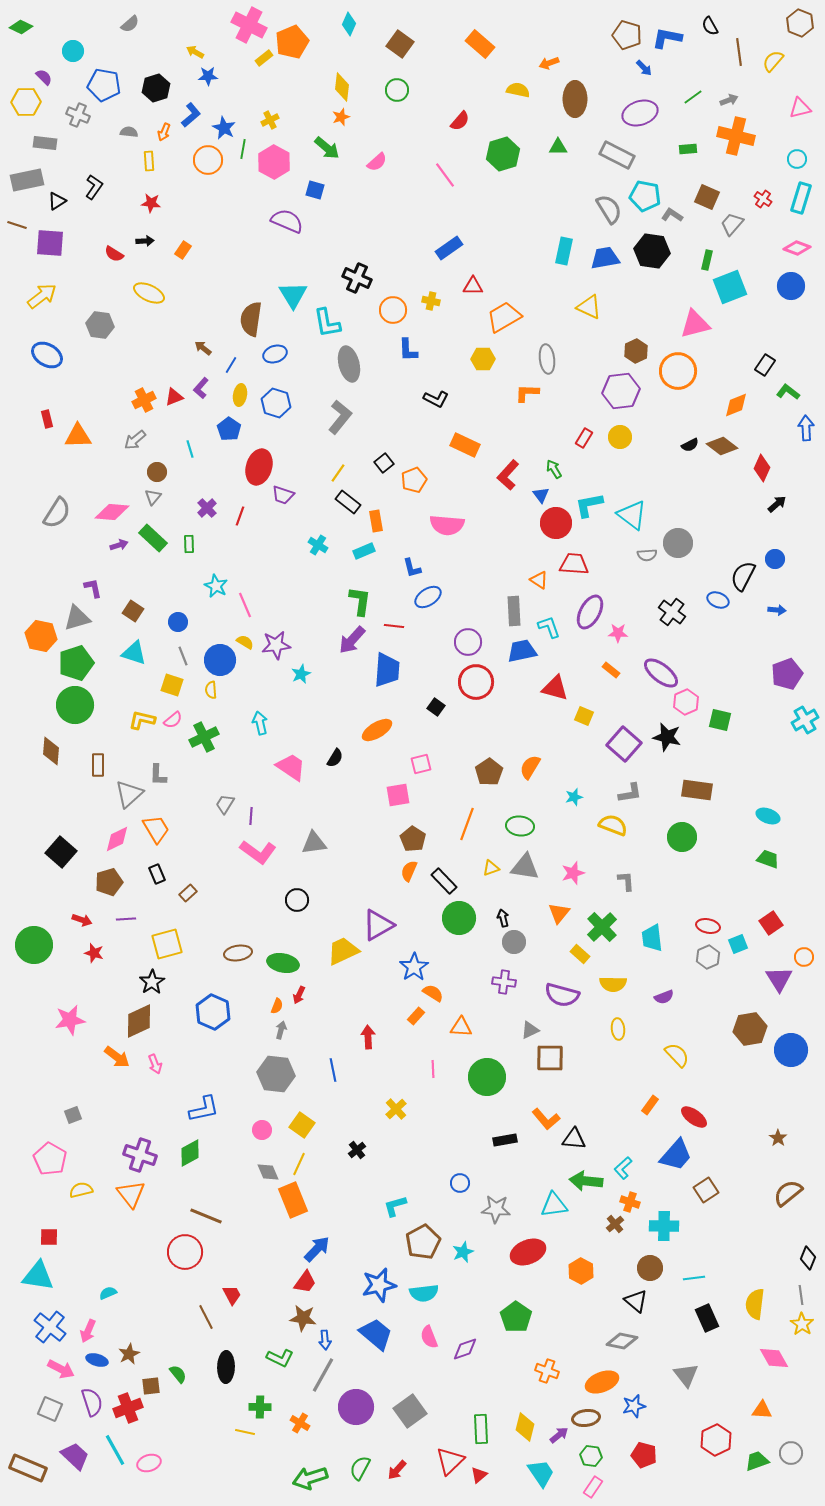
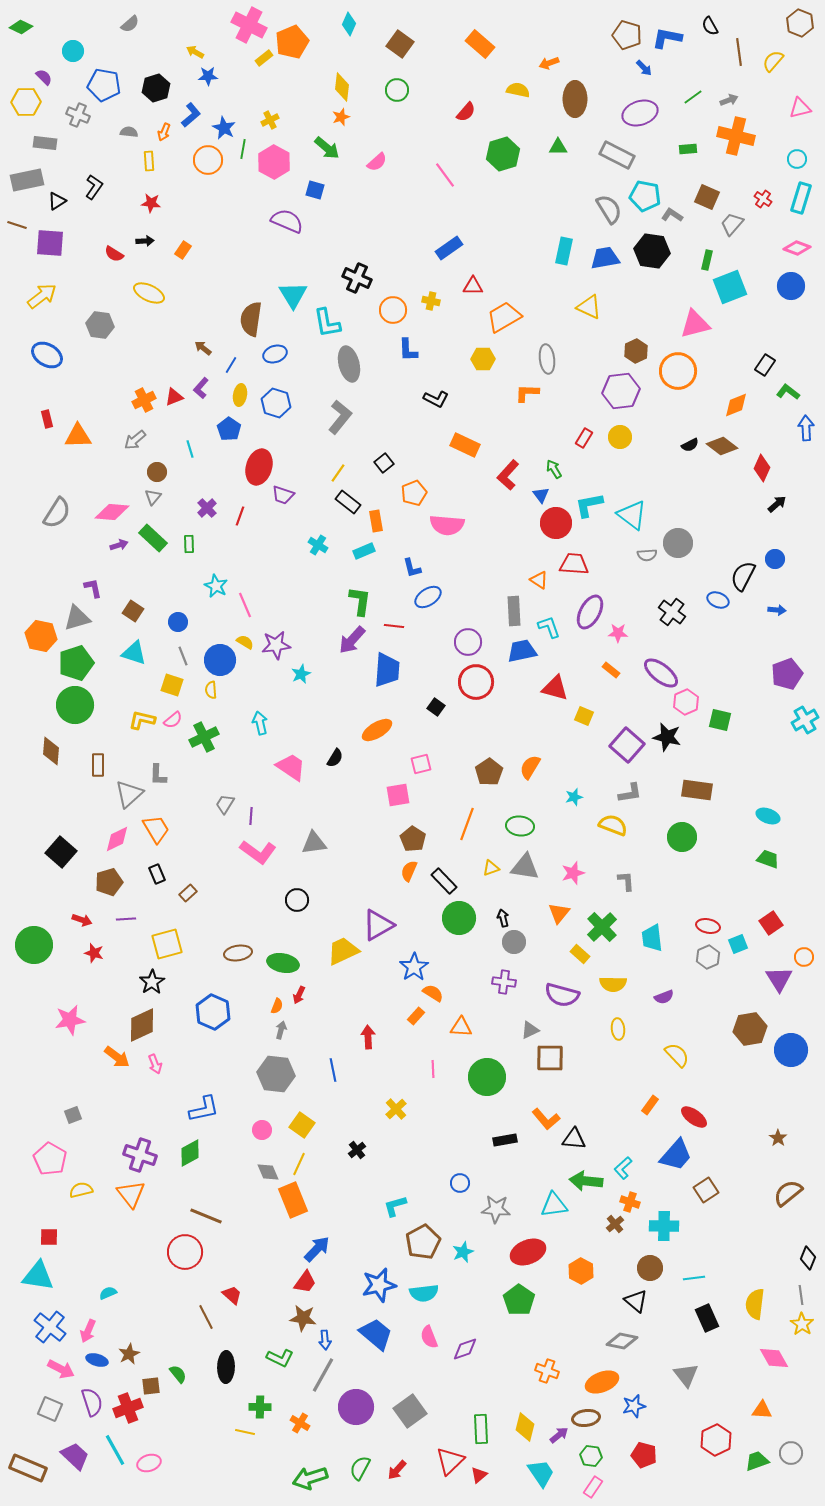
red semicircle at (460, 121): moved 6 px right, 9 px up
orange pentagon at (414, 480): moved 13 px down
purple square at (624, 744): moved 3 px right, 1 px down
brown diamond at (139, 1021): moved 3 px right, 4 px down
red trapezoid at (232, 1295): rotated 20 degrees counterclockwise
green pentagon at (516, 1317): moved 3 px right, 17 px up
